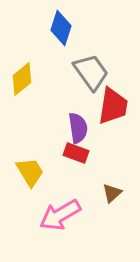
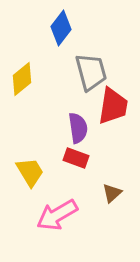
blue diamond: rotated 20 degrees clockwise
gray trapezoid: rotated 21 degrees clockwise
red rectangle: moved 5 px down
pink arrow: moved 3 px left
